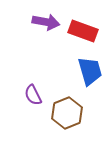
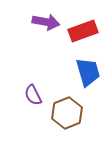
red rectangle: rotated 40 degrees counterclockwise
blue trapezoid: moved 2 px left, 1 px down
